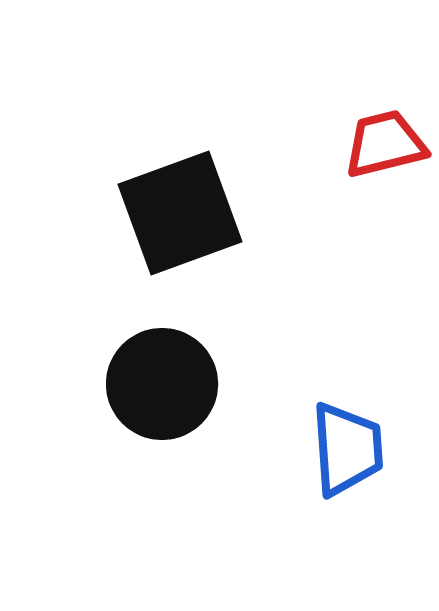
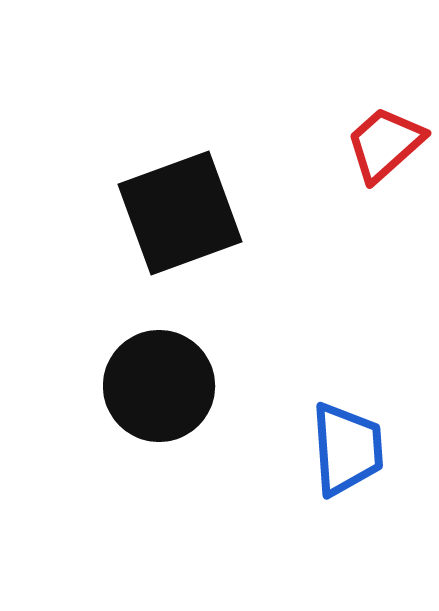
red trapezoid: rotated 28 degrees counterclockwise
black circle: moved 3 px left, 2 px down
